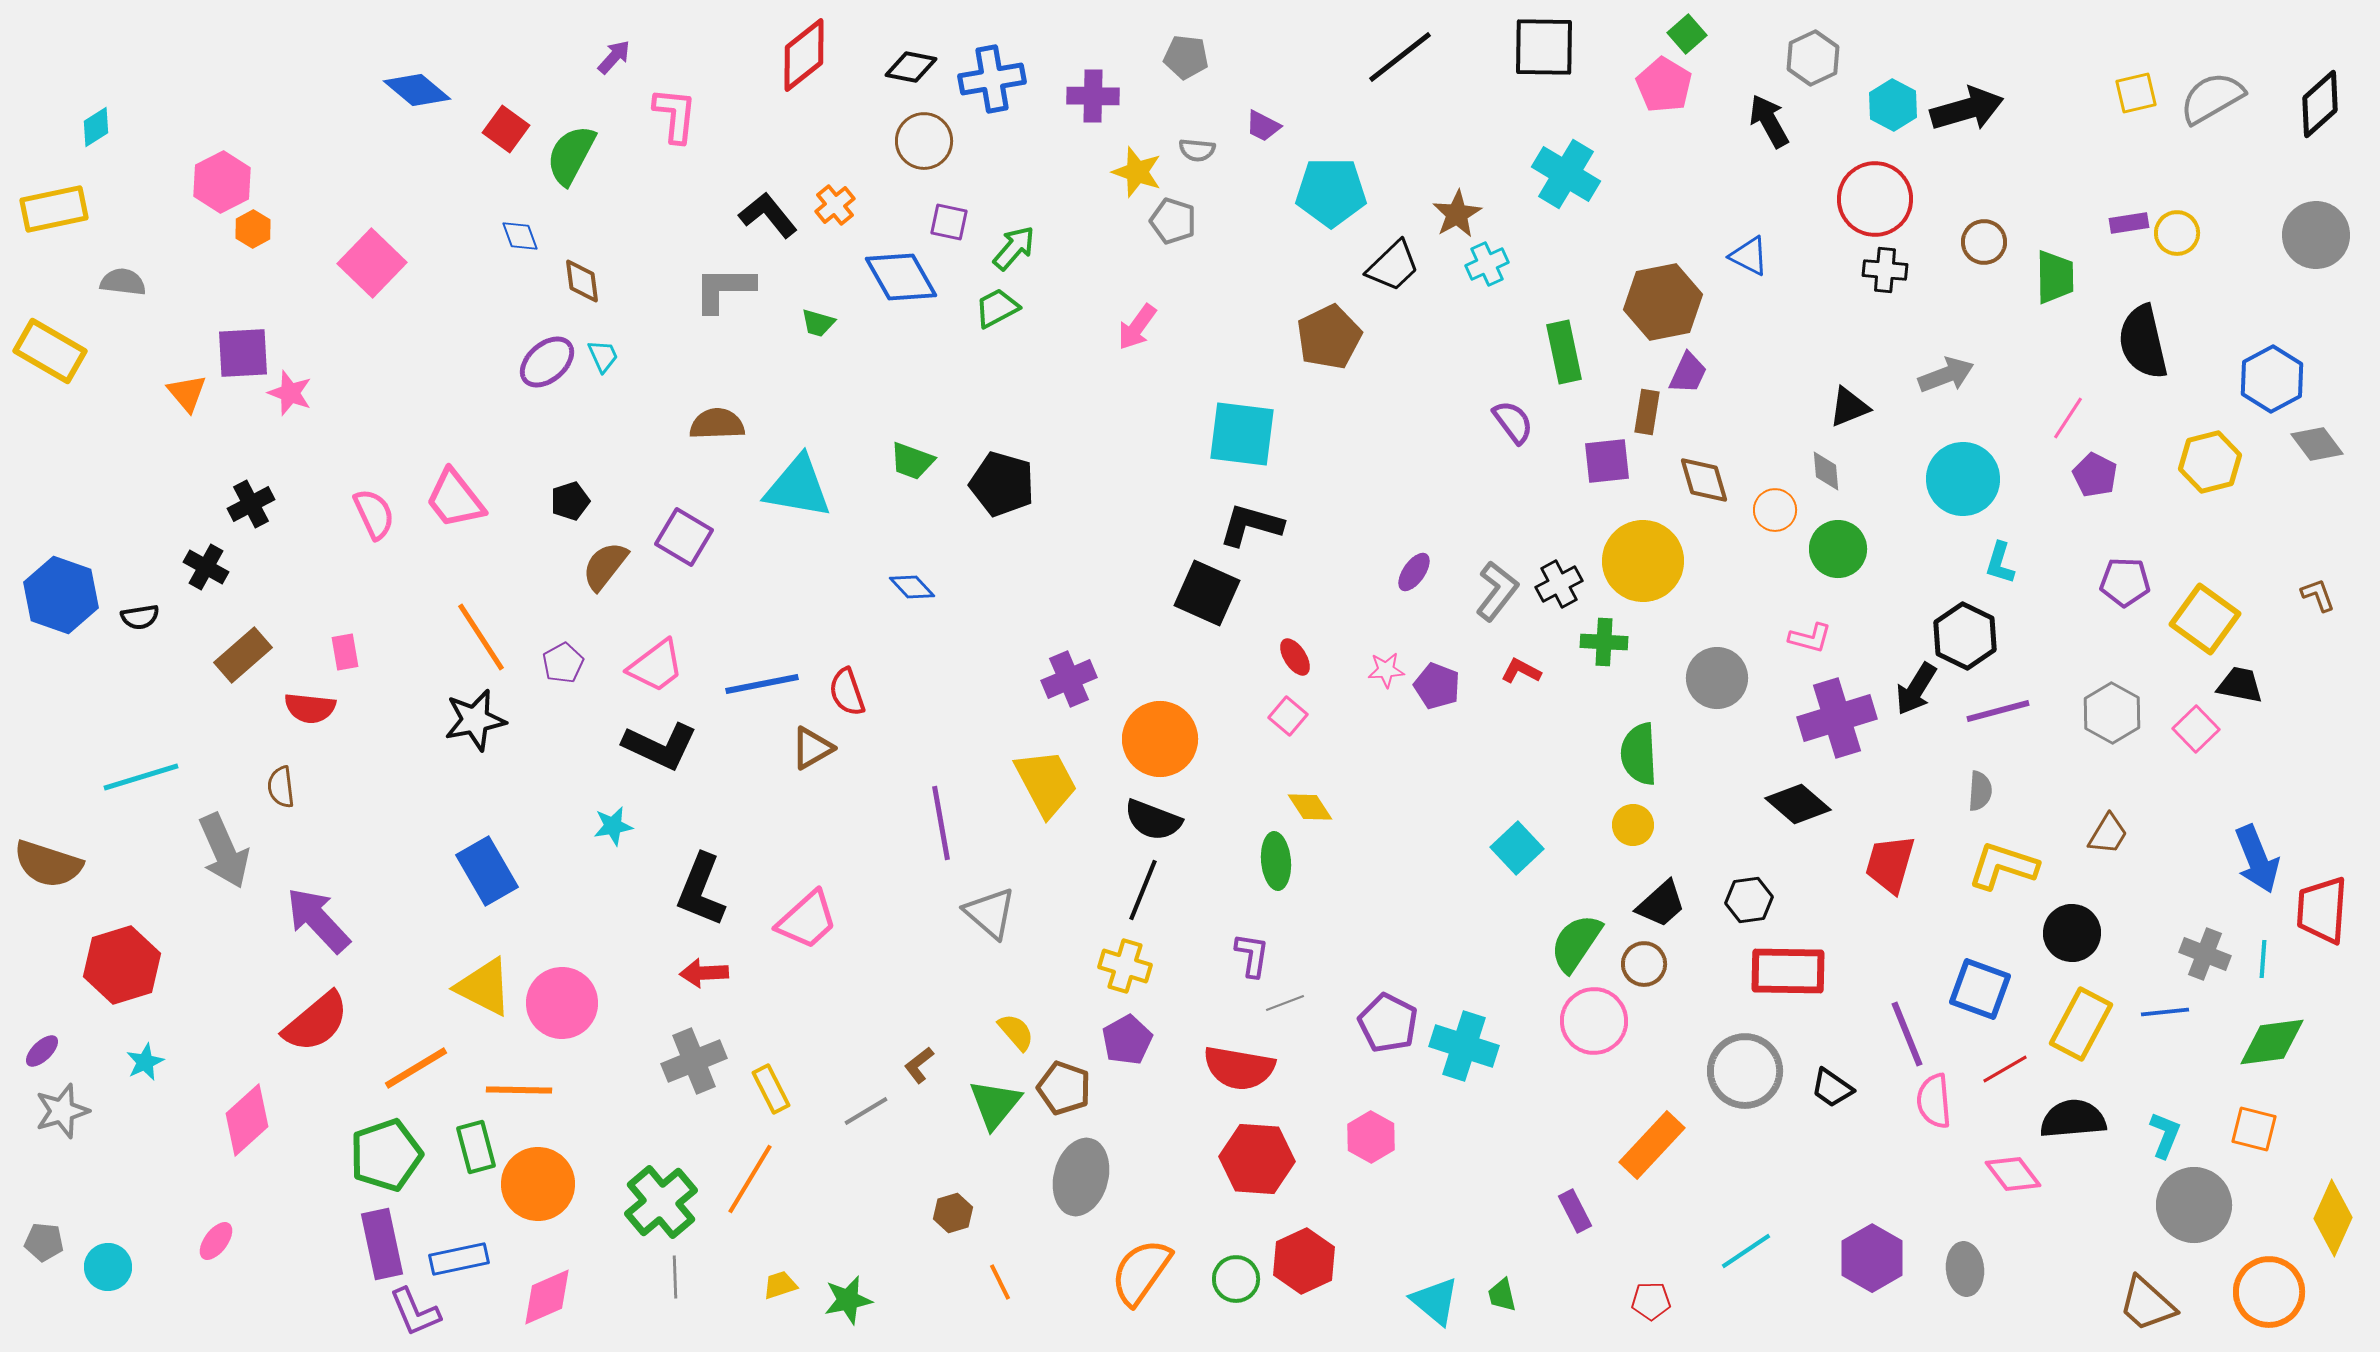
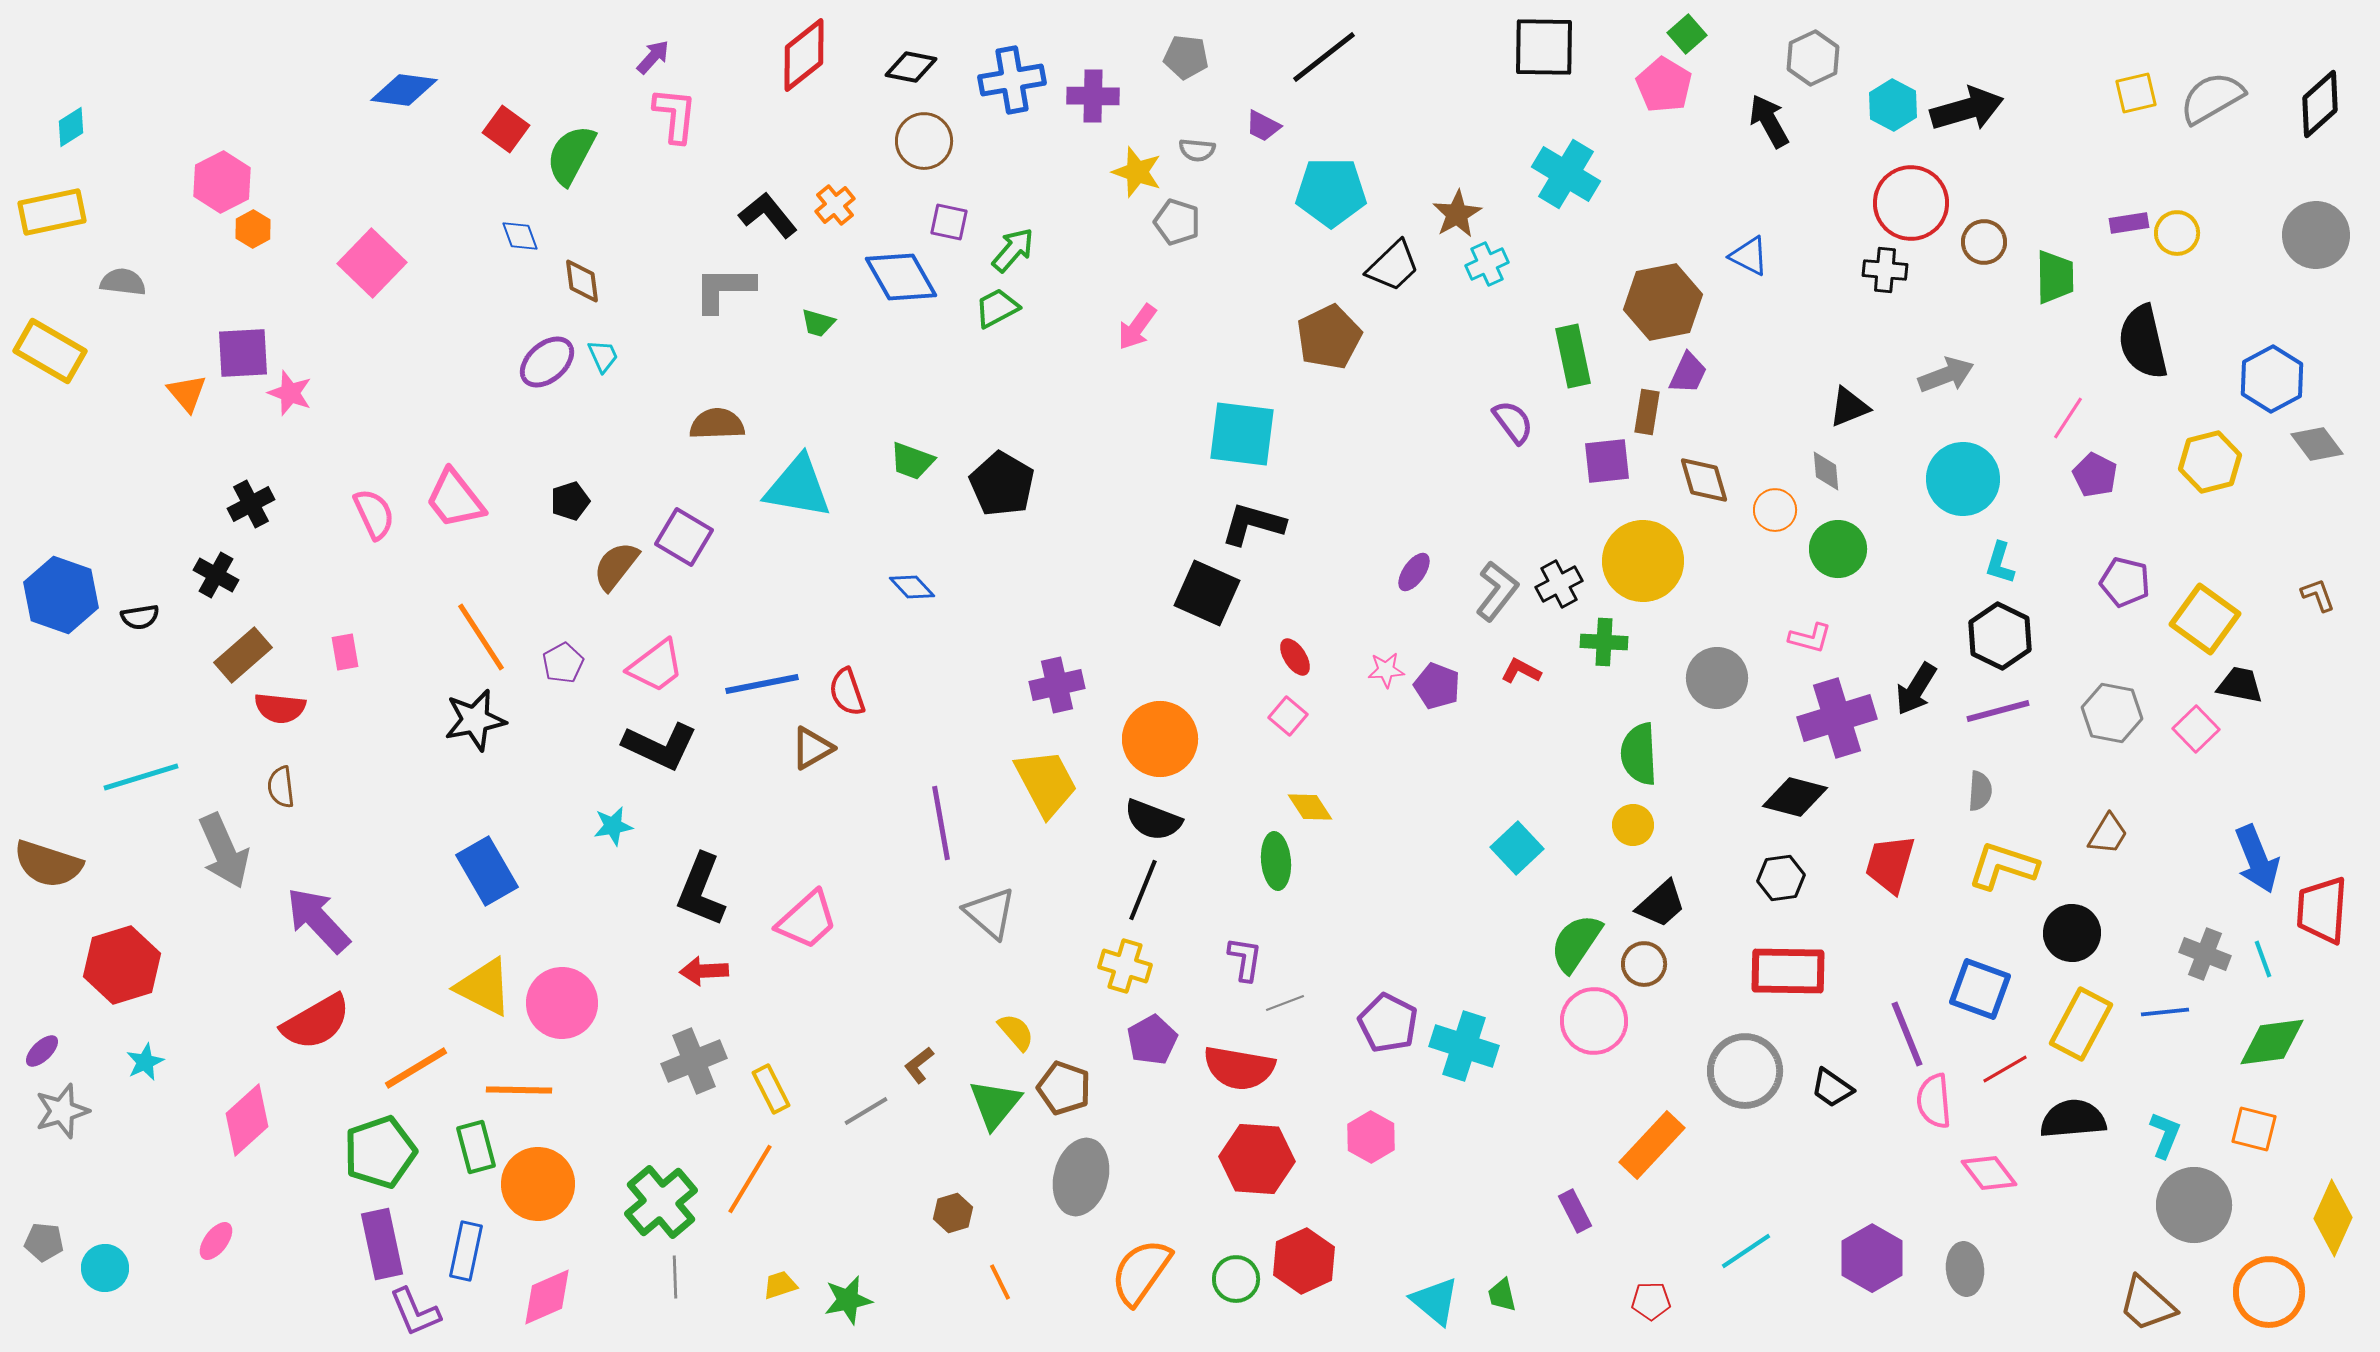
purple arrow at (614, 57): moved 39 px right
black line at (1400, 57): moved 76 px left
blue cross at (992, 79): moved 20 px right, 1 px down
blue diamond at (417, 90): moved 13 px left; rotated 32 degrees counterclockwise
cyan diamond at (96, 127): moved 25 px left
red circle at (1875, 199): moved 36 px right, 4 px down
yellow rectangle at (54, 209): moved 2 px left, 3 px down
gray pentagon at (1173, 221): moved 4 px right, 1 px down
green arrow at (1014, 248): moved 1 px left, 2 px down
green rectangle at (1564, 352): moved 9 px right, 4 px down
black pentagon at (1002, 484): rotated 14 degrees clockwise
black L-shape at (1251, 525): moved 2 px right, 1 px up
brown semicircle at (605, 566): moved 11 px right
black cross at (206, 567): moved 10 px right, 8 px down
purple pentagon at (2125, 582): rotated 12 degrees clockwise
black hexagon at (1965, 636): moved 35 px right
purple cross at (1069, 679): moved 12 px left, 6 px down; rotated 10 degrees clockwise
red semicircle at (310, 708): moved 30 px left
gray hexagon at (2112, 713): rotated 18 degrees counterclockwise
black diamond at (1798, 804): moved 3 px left, 7 px up; rotated 26 degrees counterclockwise
black hexagon at (1749, 900): moved 32 px right, 22 px up
purple L-shape at (1252, 955): moved 7 px left, 4 px down
cyan line at (2263, 959): rotated 24 degrees counterclockwise
red arrow at (704, 973): moved 2 px up
red semicircle at (316, 1022): rotated 10 degrees clockwise
purple pentagon at (1127, 1040): moved 25 px right
green pentagon at (386, 1155): moved 6 px left, 3 px up
pink diamond at (2013, 1174): moved 24 px left, 1 px up
blue rectangle at (459, 1259): moved 7 px right, 8 px up; rotated 66 degrees counterclockwise
cyan circle at (108, 1267): moved 3 px left, 1 px down
